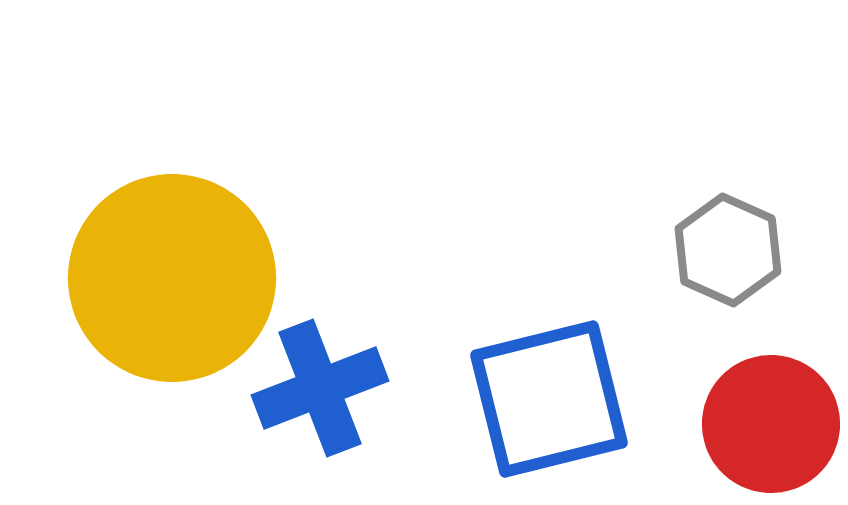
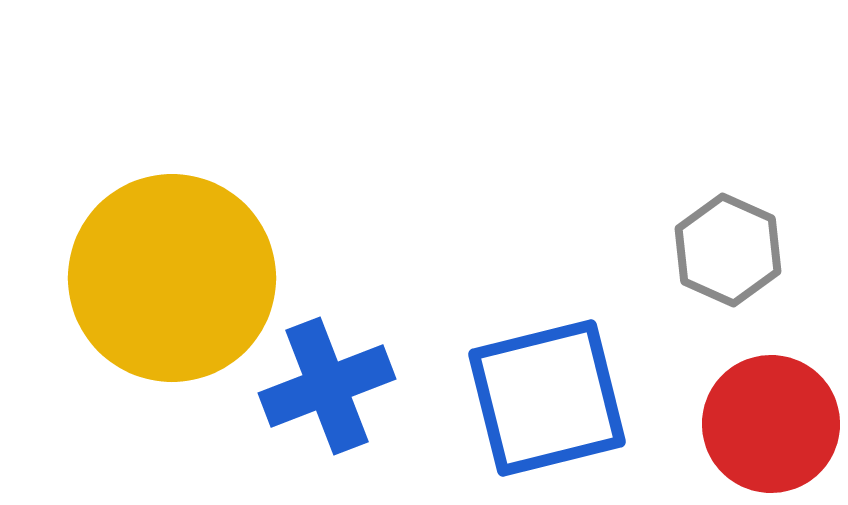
blue cross: moved 7 px right, 2 px up
blue square: moved 2 px left, 1 px up
